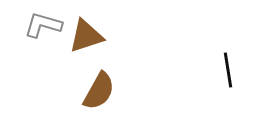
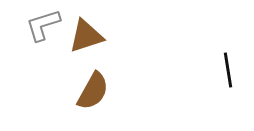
gray L-shape: rotated 33 degrees counterclockwise
brown semicircle: moved 6 px left
